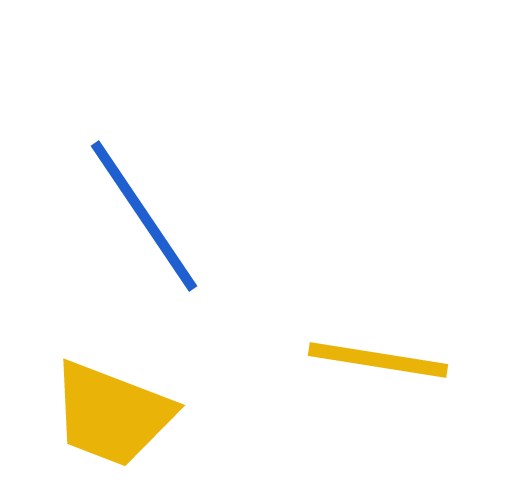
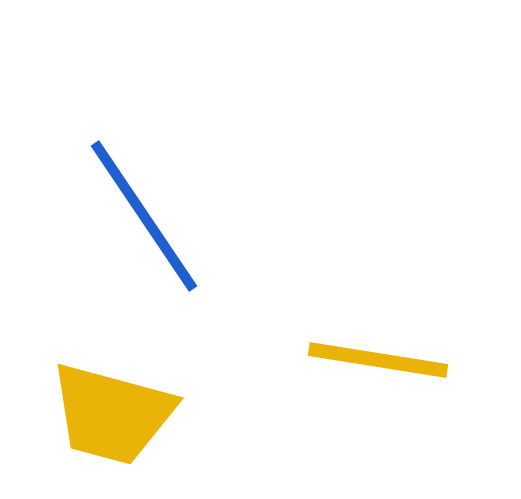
yellow trapezoid: rotated 6 degrees counterclockwise
